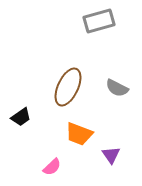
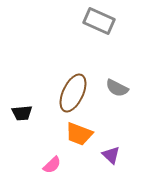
gray rectangle: rotated 40 degrees clockwise
brown ellipse: moved 5 px right, 6 px down
black trapezoid: moved 1 px right, 4 px up; rotated 30 degrees clockwise
purple triangle: rotated 12 degrees counterclockwise
pink semicircle: moved 2 px up
